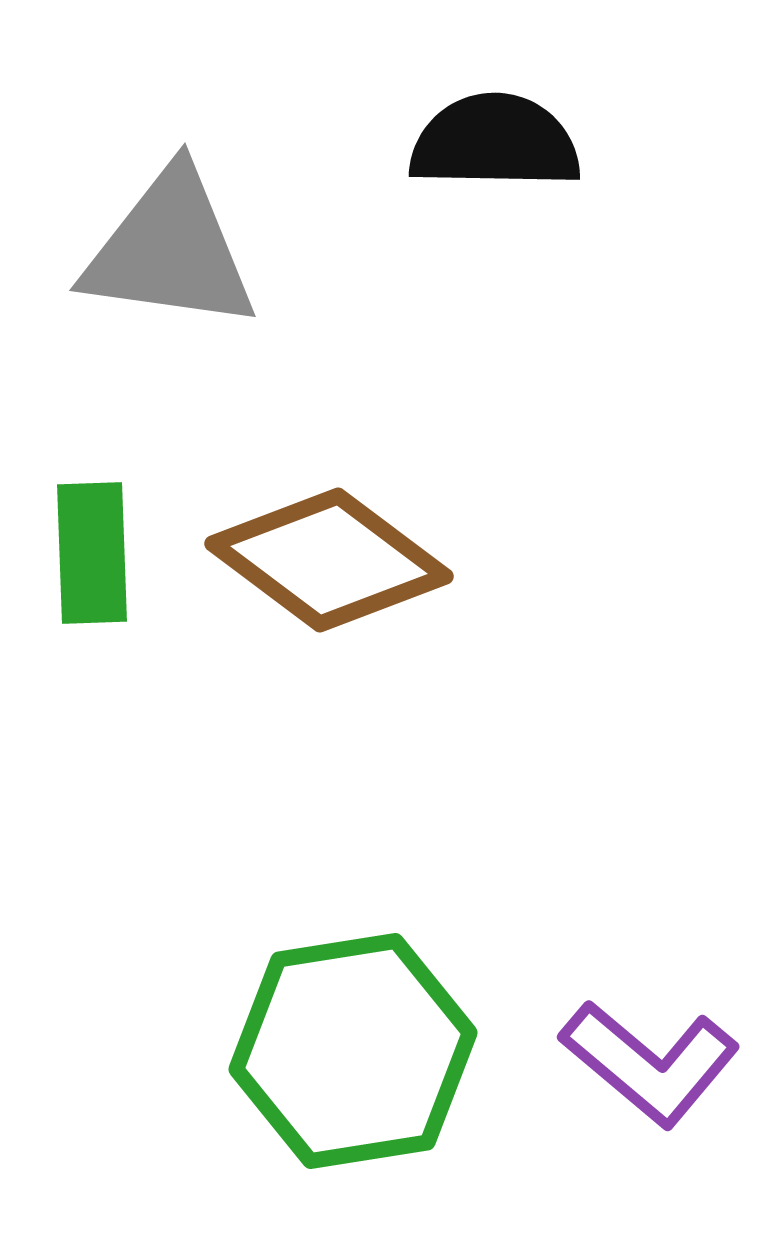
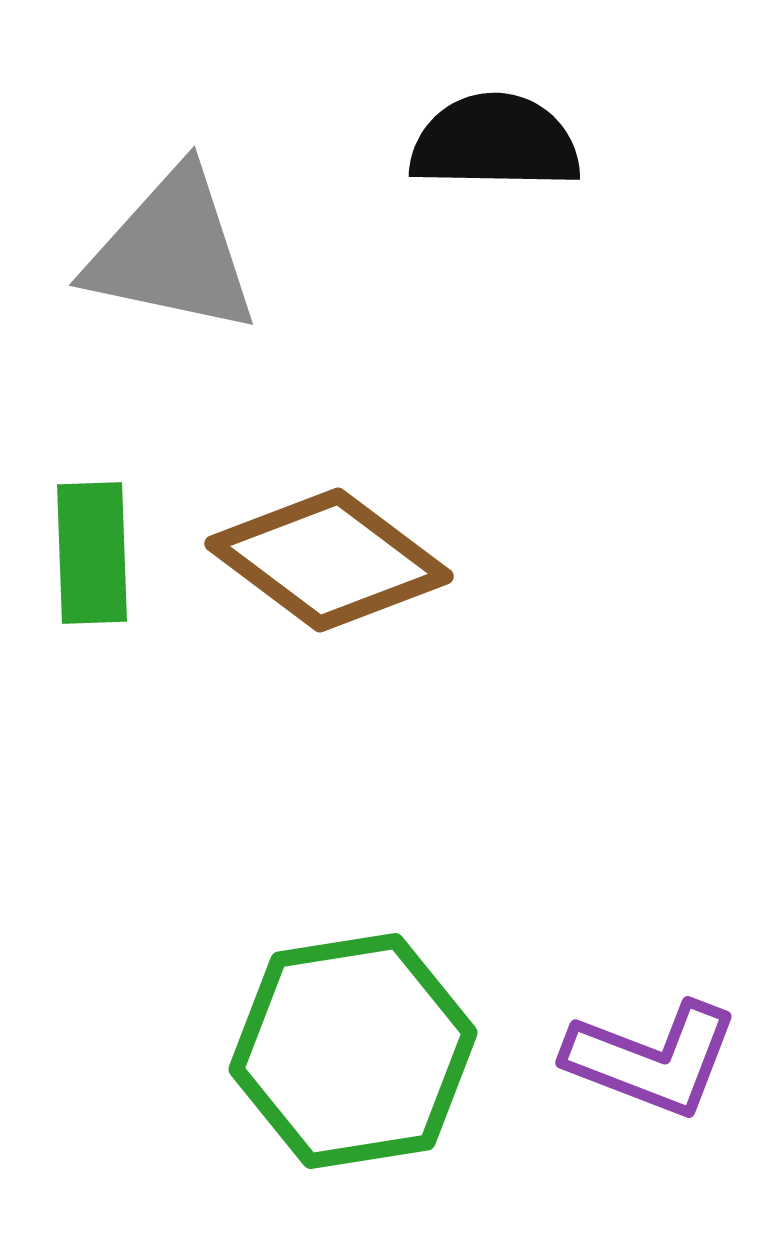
gray triangle: moved 2 px right, 2 px down; rotated 4 degrees clockwise
purple L-shape: moved 2 px right, 4 px up; rotated 19 degrees counterclockwise
